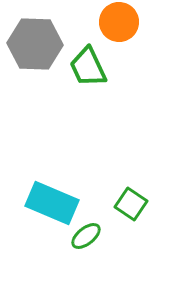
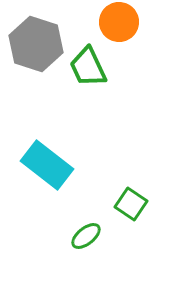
gray hexagon: moved 1 px right; rotated 16 degrees clockwise
cyan rectangle: moved 5 px left, 38 px up; rotated 15 degrees clockwise
